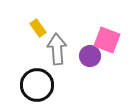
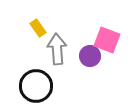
black circle: moved 1 px left, 1 px down
